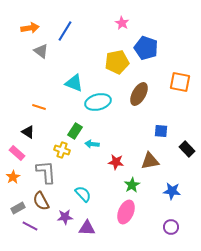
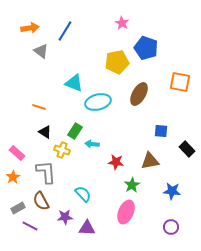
black triangle: moved 17 px right
